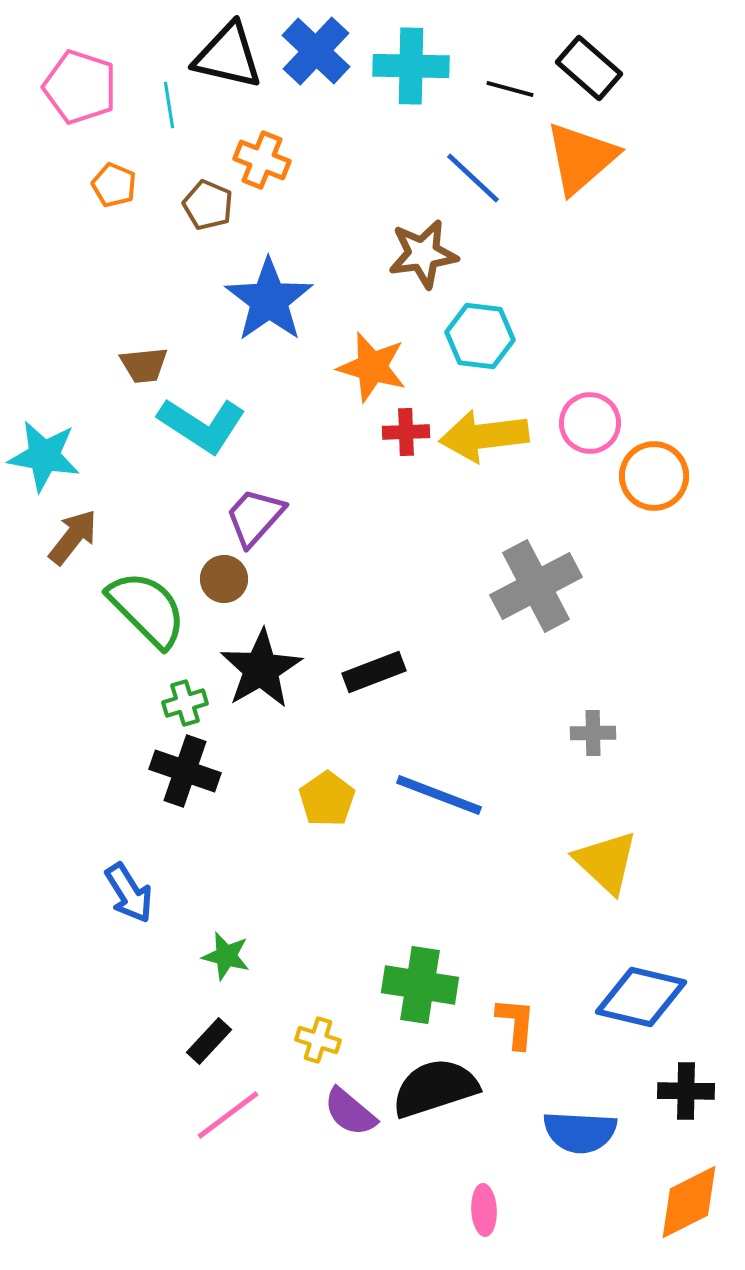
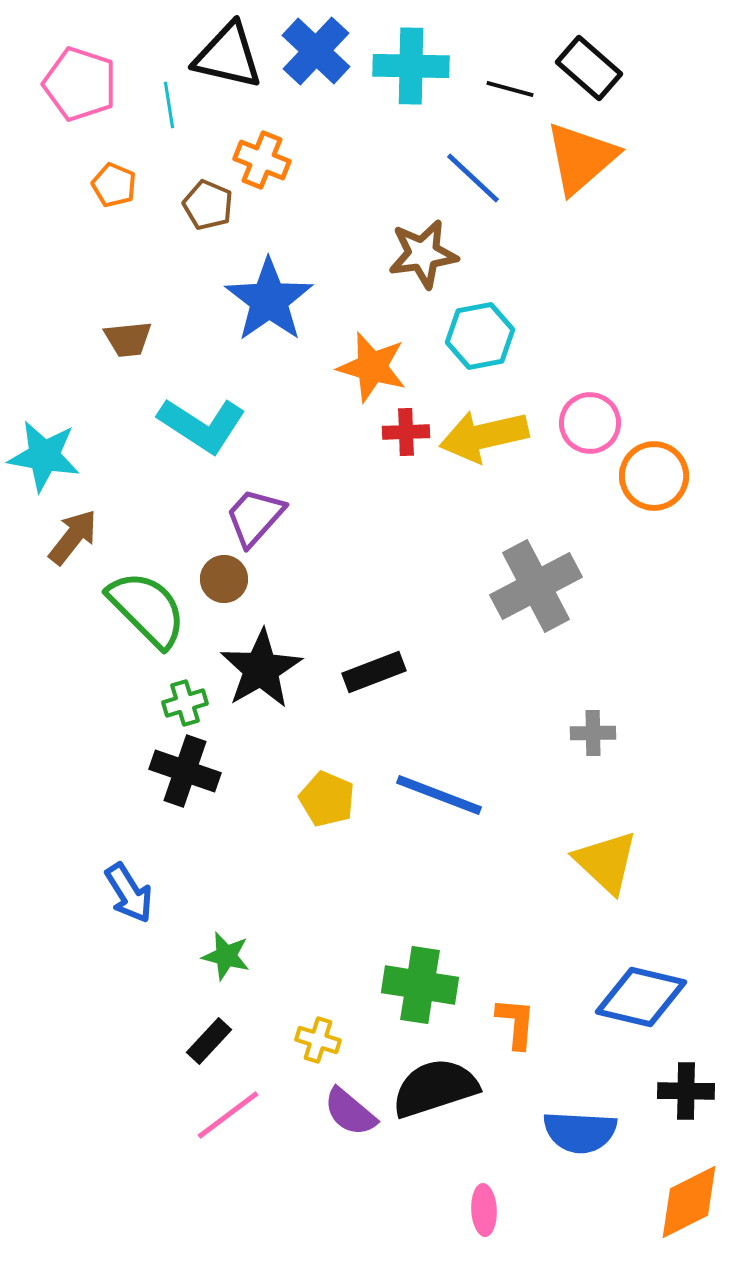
pink pentagon at (80, 87): moved 3 px up
cyan hexagon at (480, 336): rotated 18 degrees counterclockwise
brown trapezoid at (144, 365): moved 16 px left, 26 px up
yellow arrow at (484, 436): rotated 6 degrees counterclockwise
yellow pentagon at (327, 799): rotated 14 degrees counterclockwise
